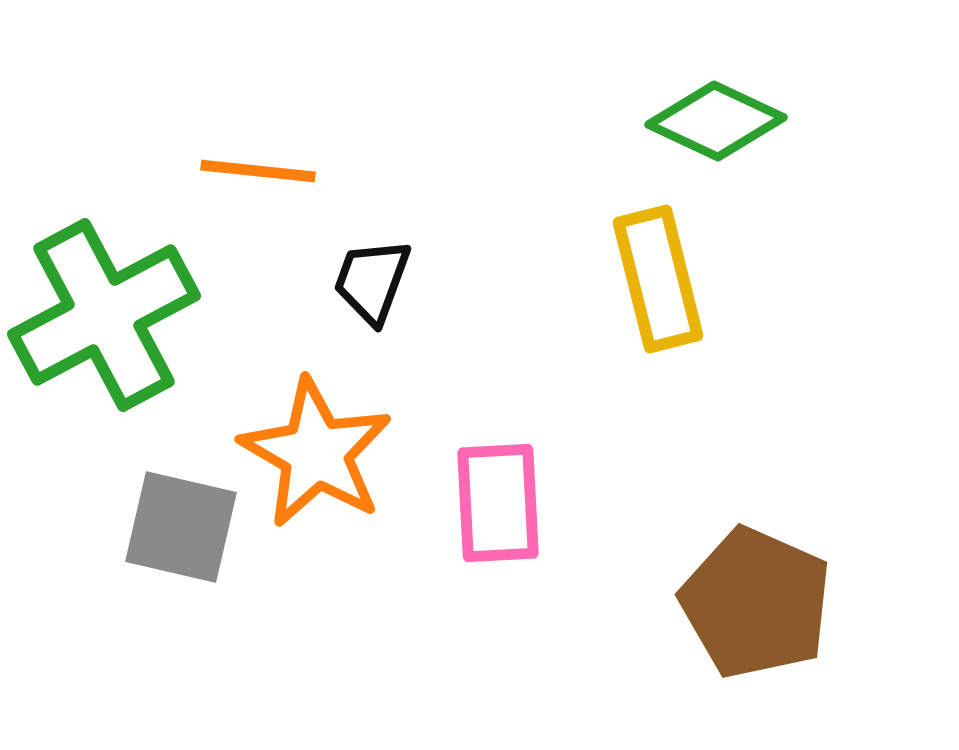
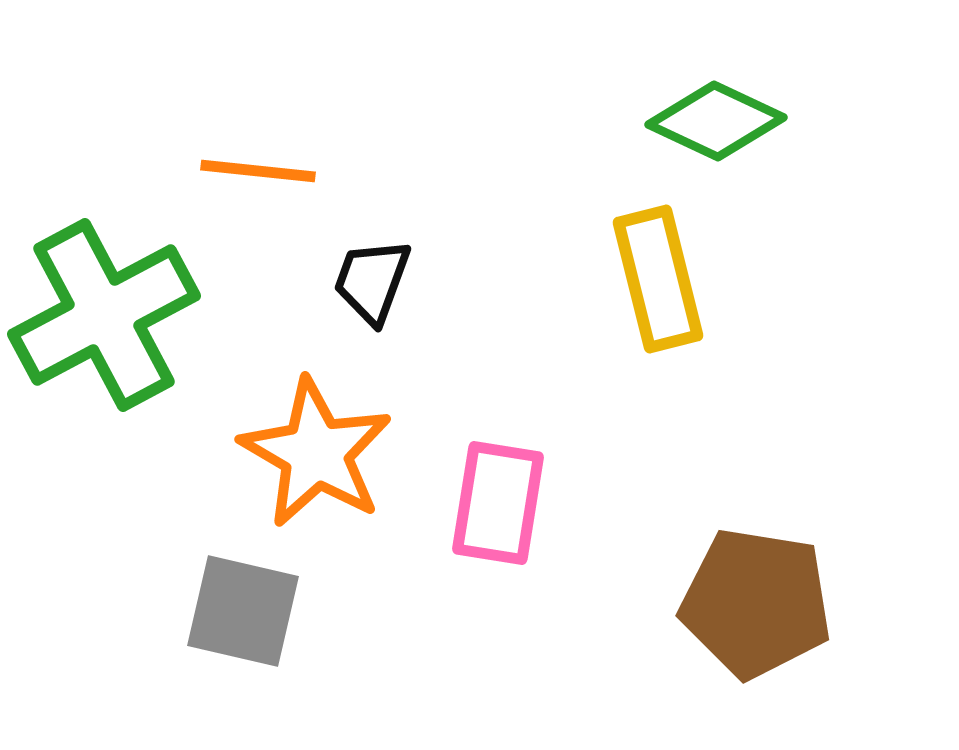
pink rectangle: rotated 12 degrees clockwise
gray square: moved 62 px right, 84 px down
brown pentagon: rotated 15 degrees counterclockwise
